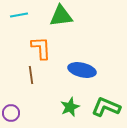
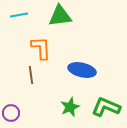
green triangle: moved 1 px left
